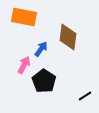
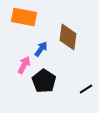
black line: moved 1 px right, 7 px up
